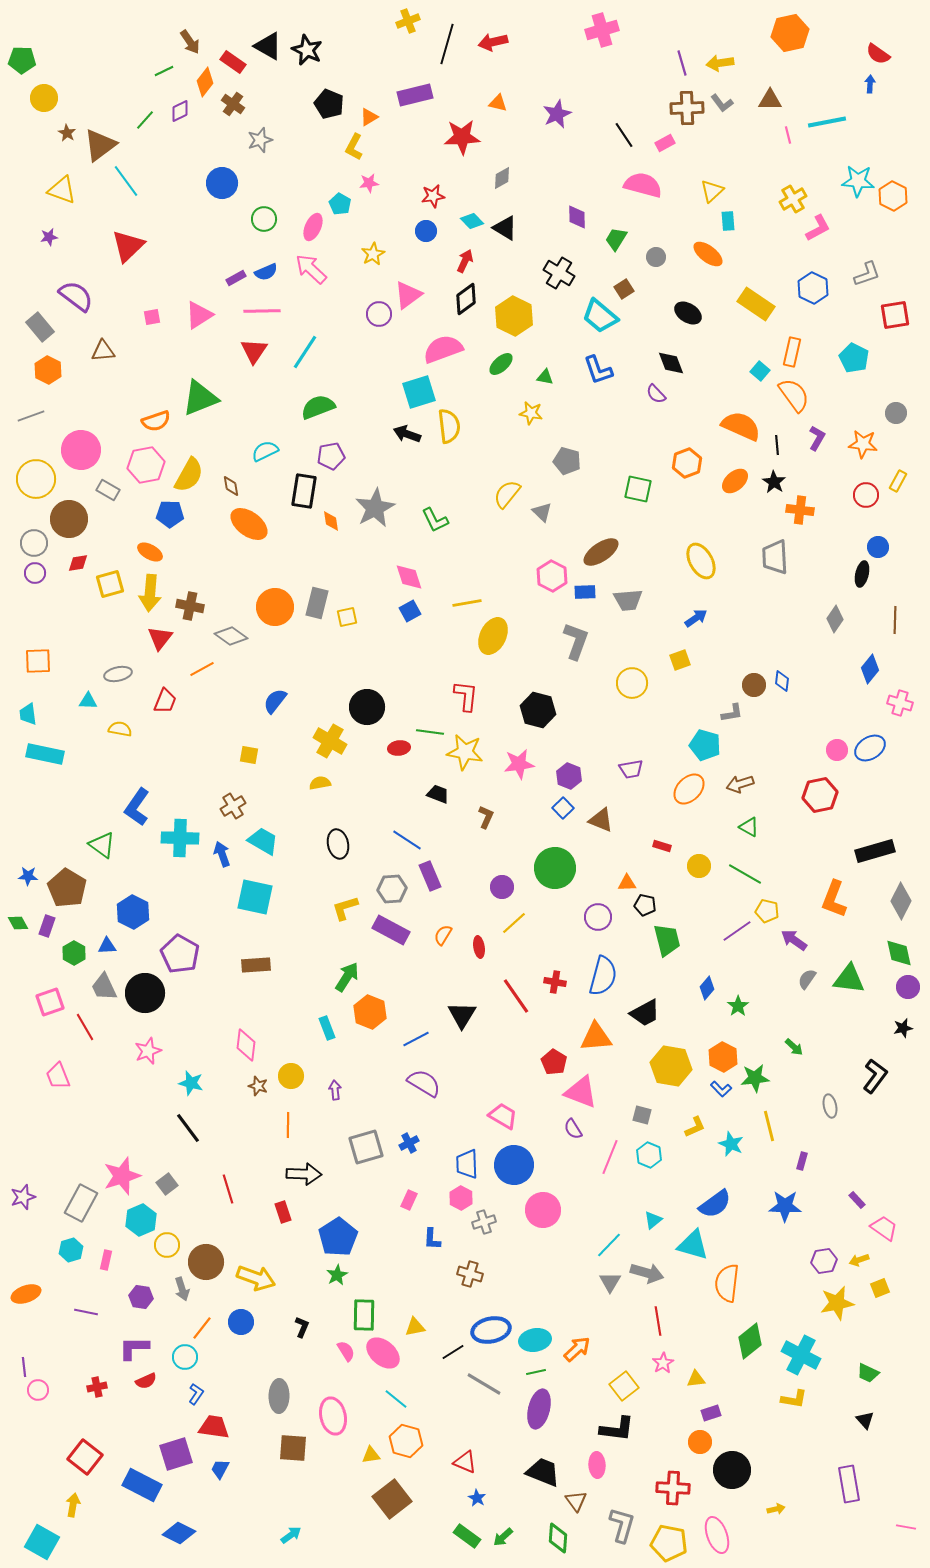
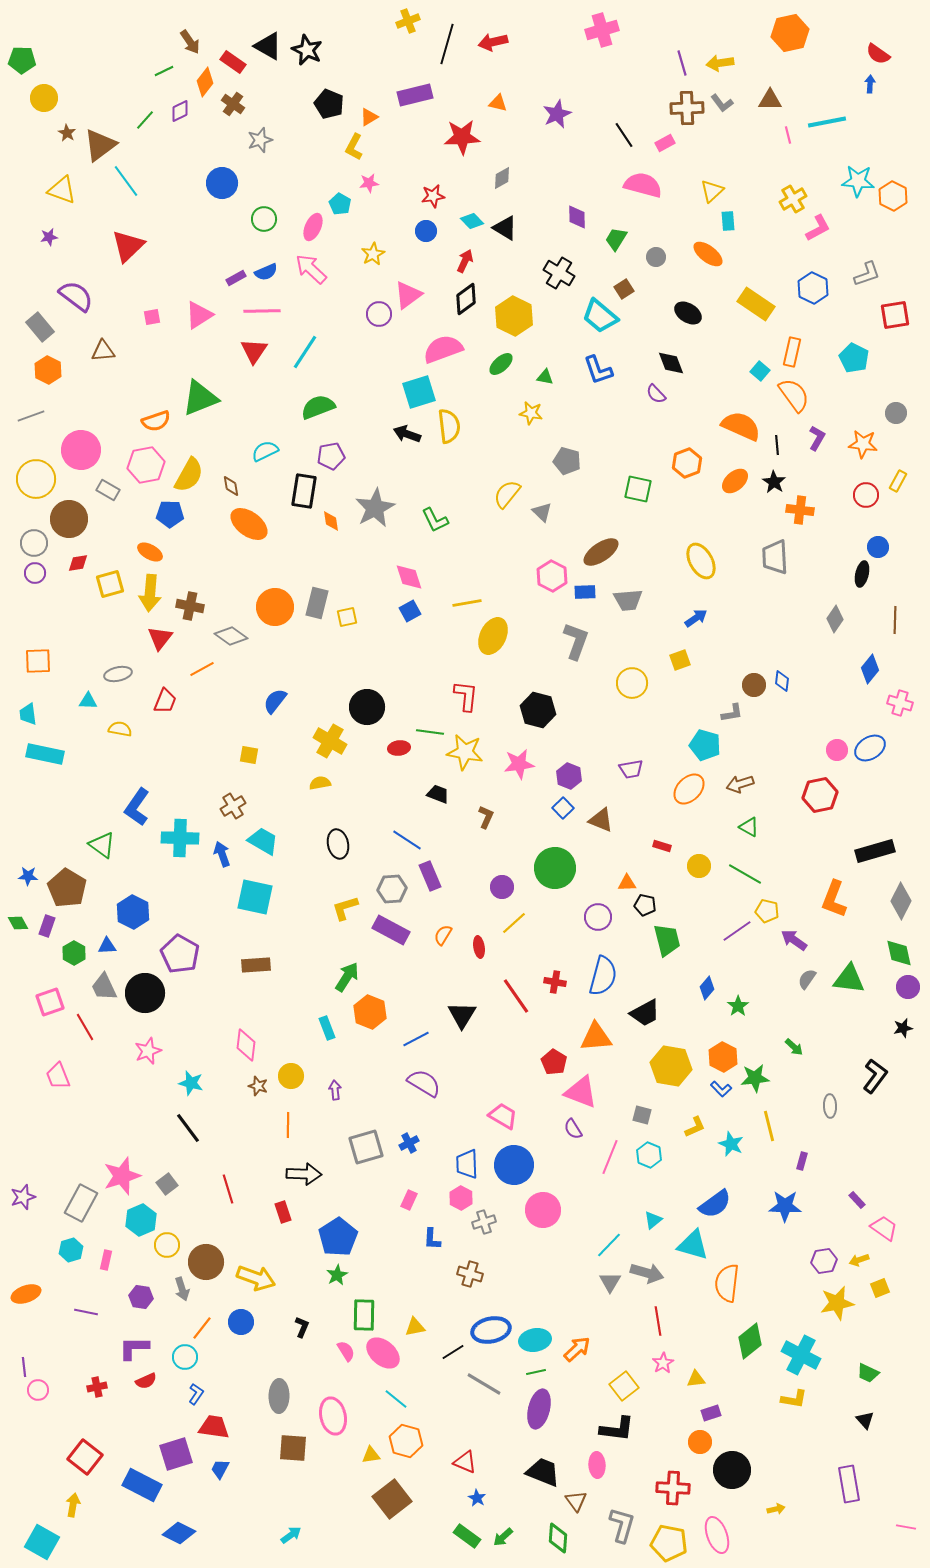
gray ellipse at (830, 1106): rotated 10 degrees clockwise
